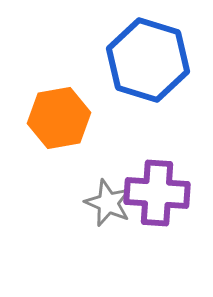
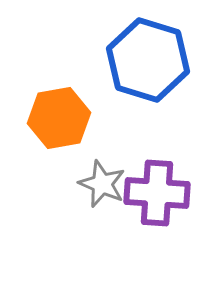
gray star: moved 6 px left, 19 px up
